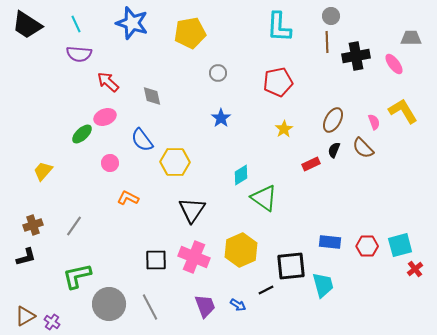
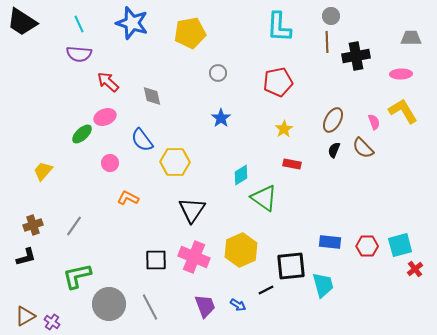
cyan line at (76, 24): moved 3 px right
black trapezoid at (27, 25): moved 5 px left, 3 px up
pink ellipse at (394, 64): moved 7 px right, 10 px down; rotated 55 degrees counterclockwise
red rectangle at (311, 164): moved 19 px left; rotated 36 degrees clockwise
